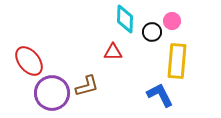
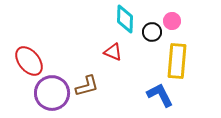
red triangle: rotated 24 degrees clockwise
